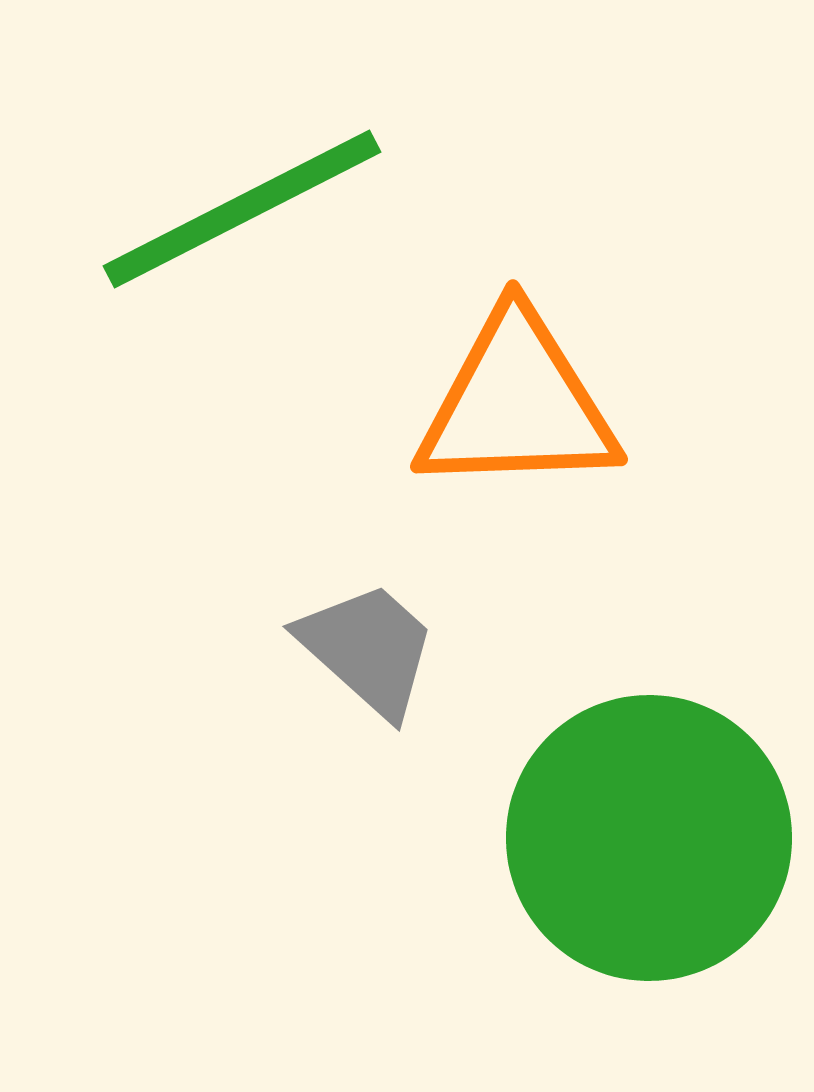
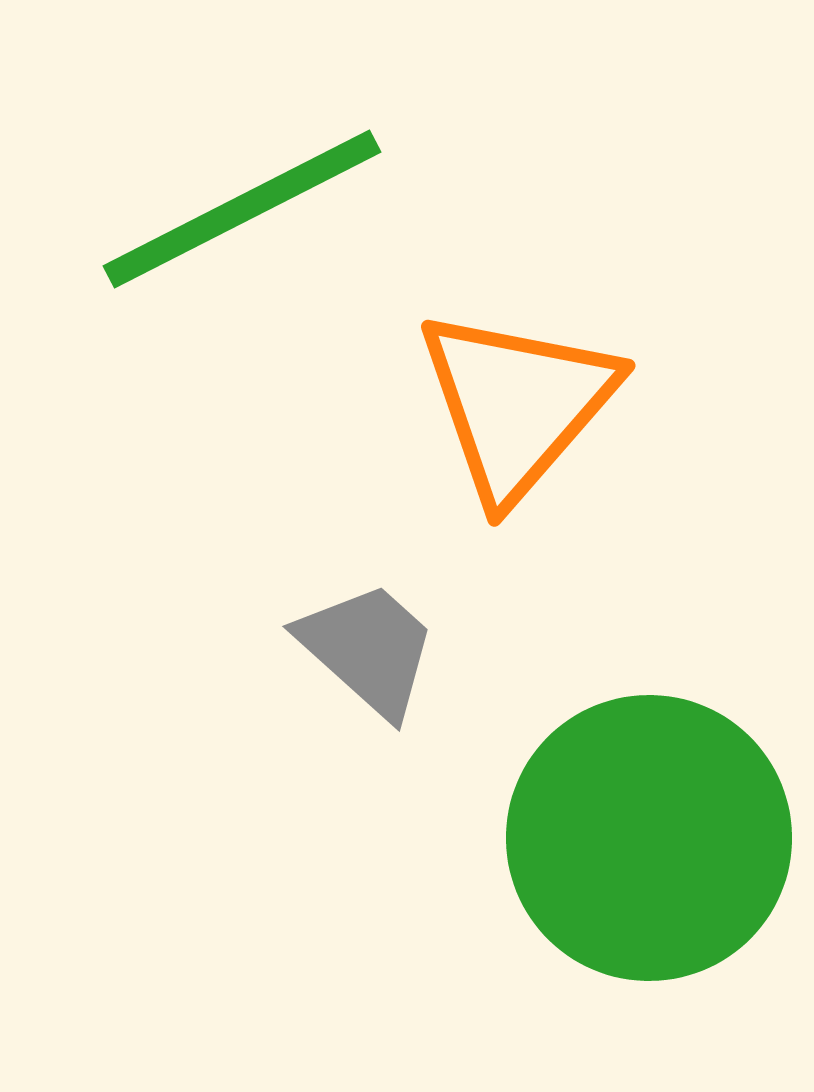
orange triangle: rotated 47 degrees counterclockwise
